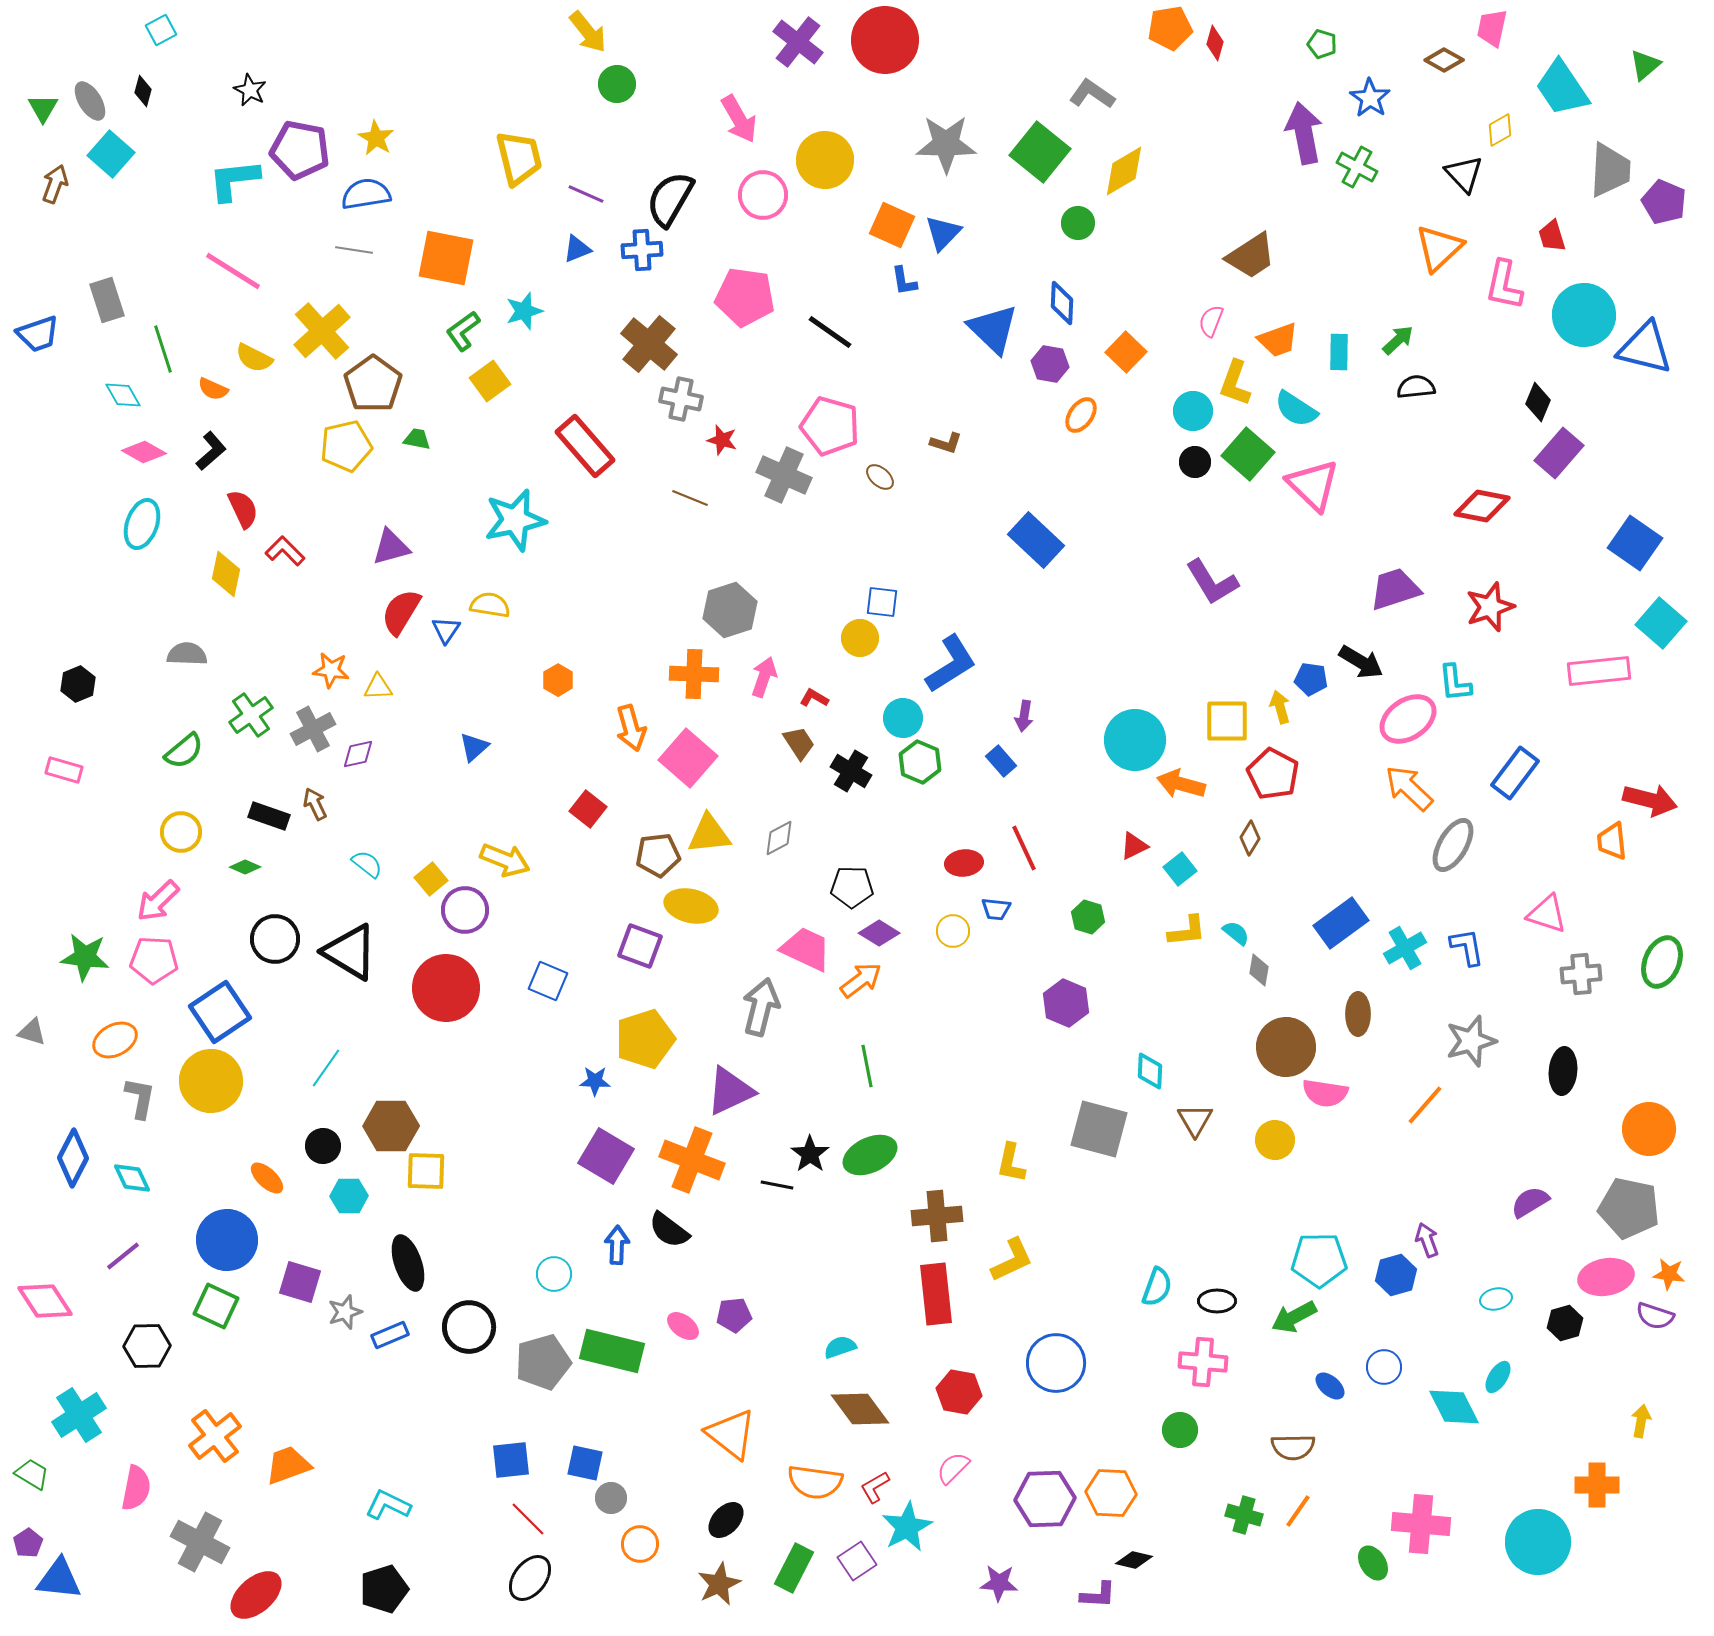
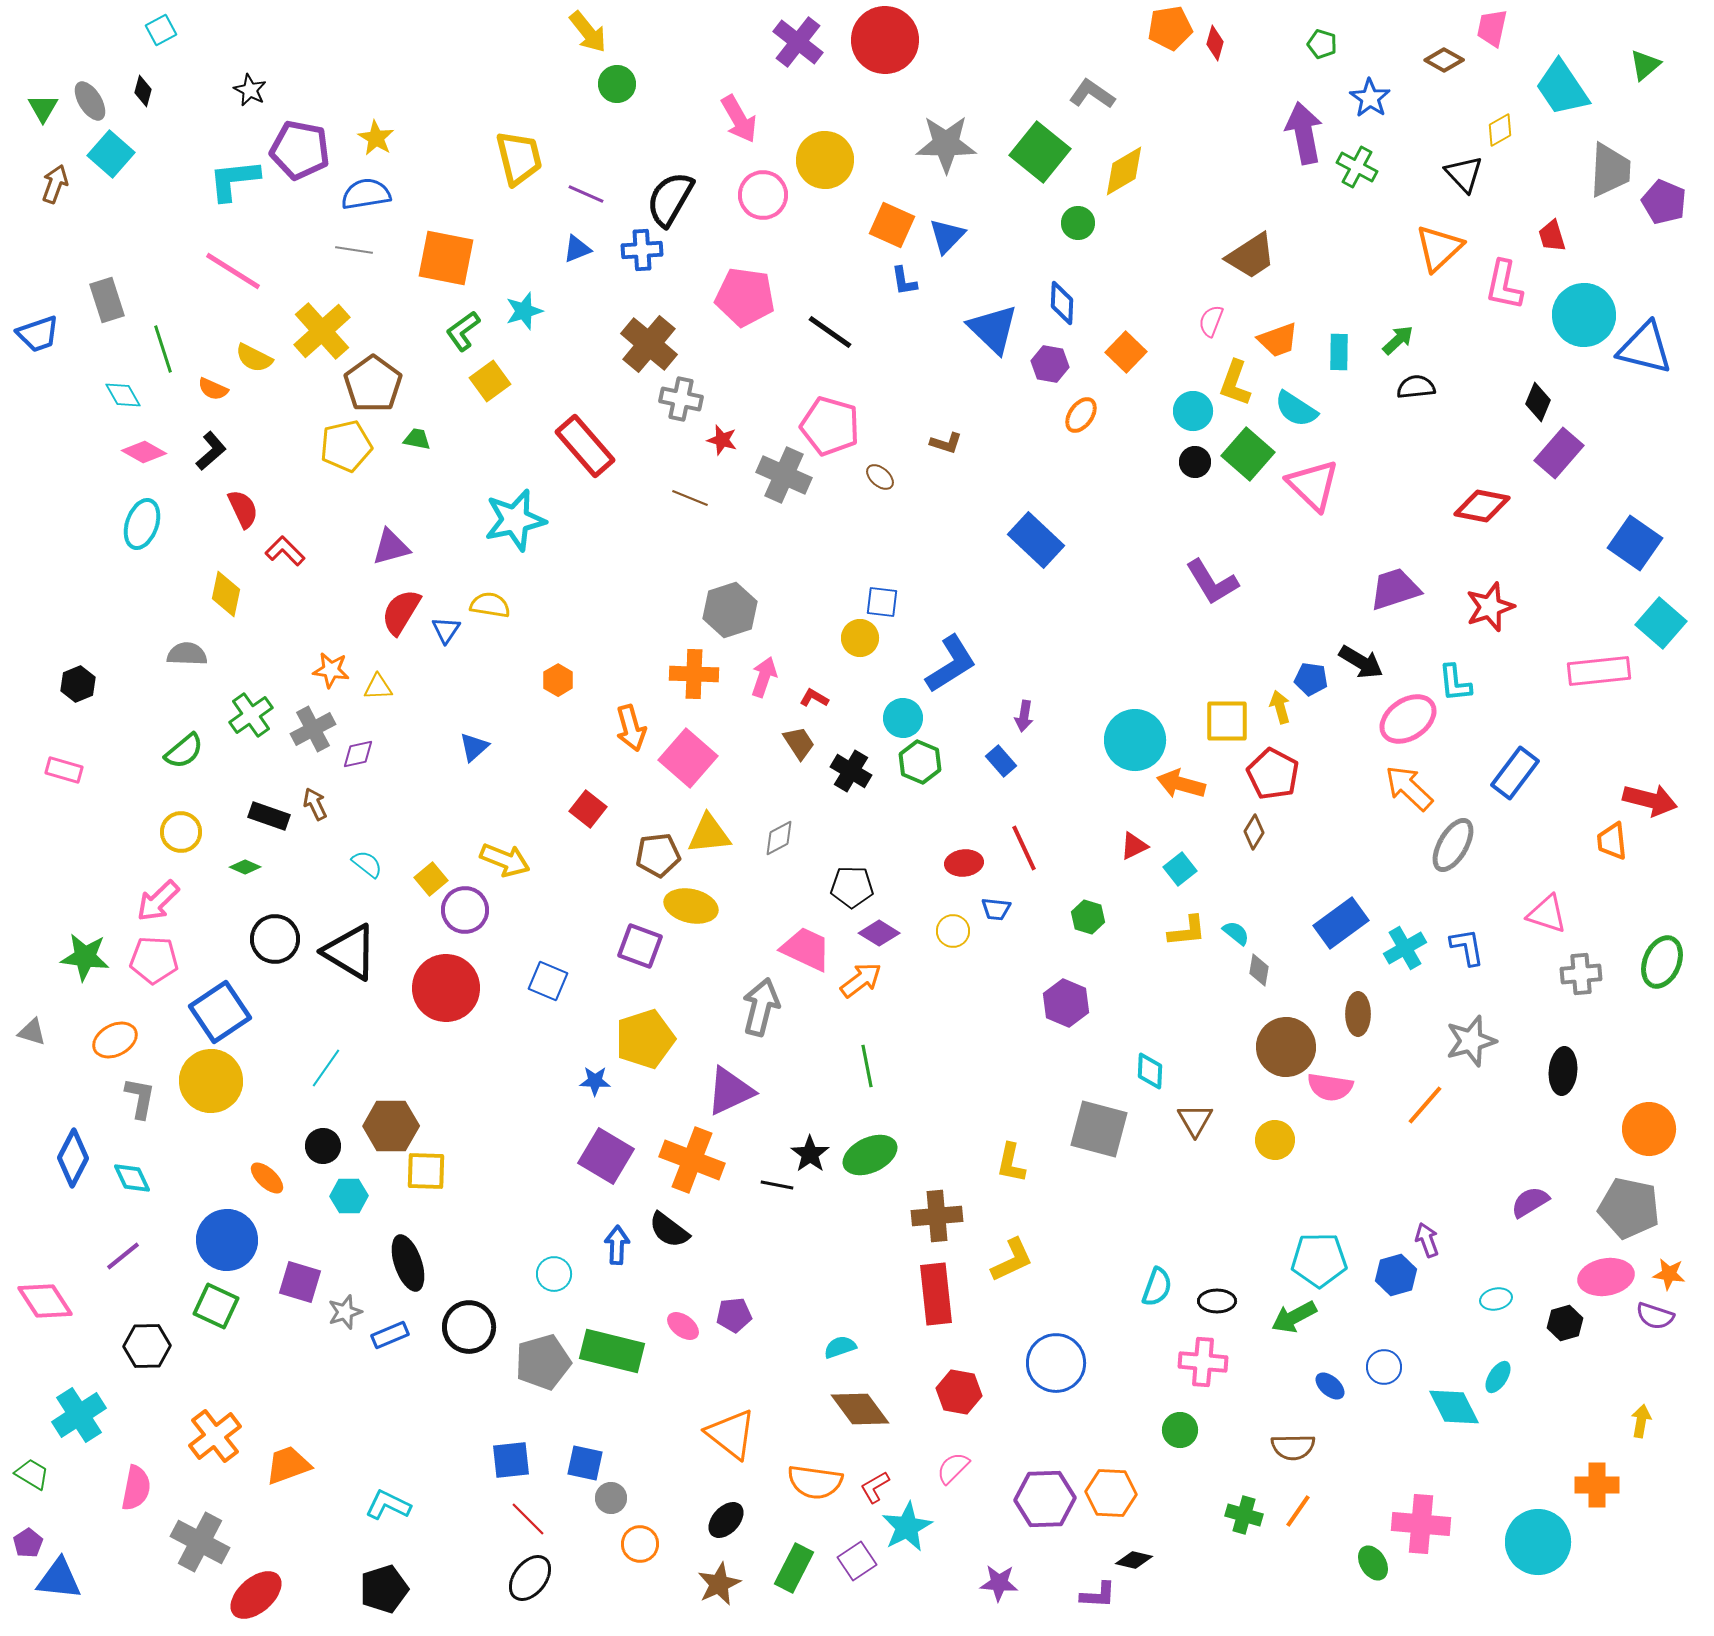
blue triangle at (943, 233): moved 4 px right, 3 px down
yellow diamond at (226, 574): moved 20 px down
brown diamond at (1250, 838): moved 4 px right, 6 px up
pink semicircle at (1325, 1093): moved 5 px right, 6 px up
